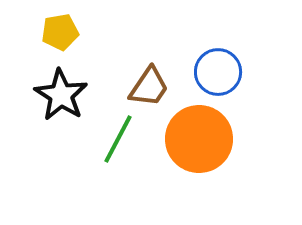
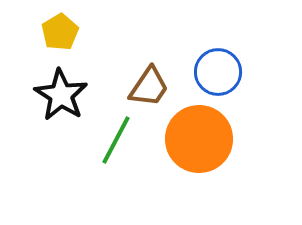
yellow pentagon: rotated 21 degrees counterclockwise
green line: moved 2 px left, 1 px down
